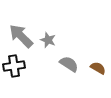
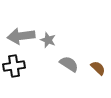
gray arrow: rotated 52 degrees counterclockwise
brown semicircle: rotated 14 degrees clockwise
